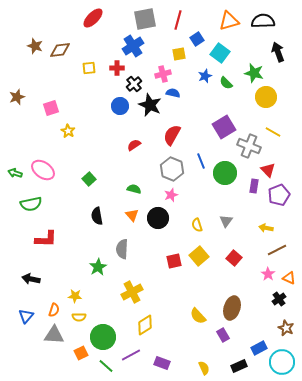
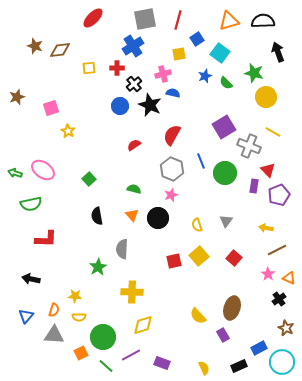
yellow cross at (132, 292): rotated 30 degrees clockwise
yellow diamond at (145, 325): moved 2 px left; rotated 15 degrees clockwise
